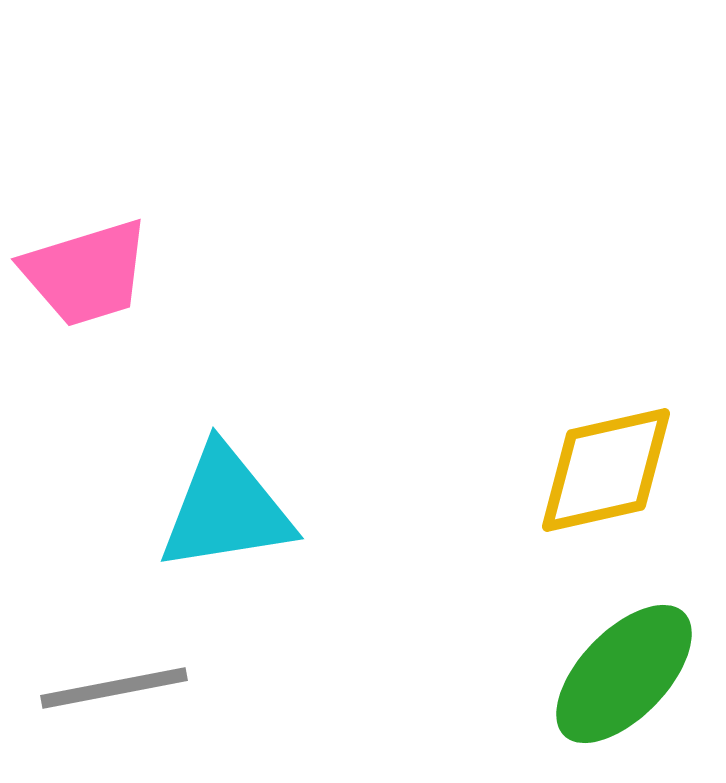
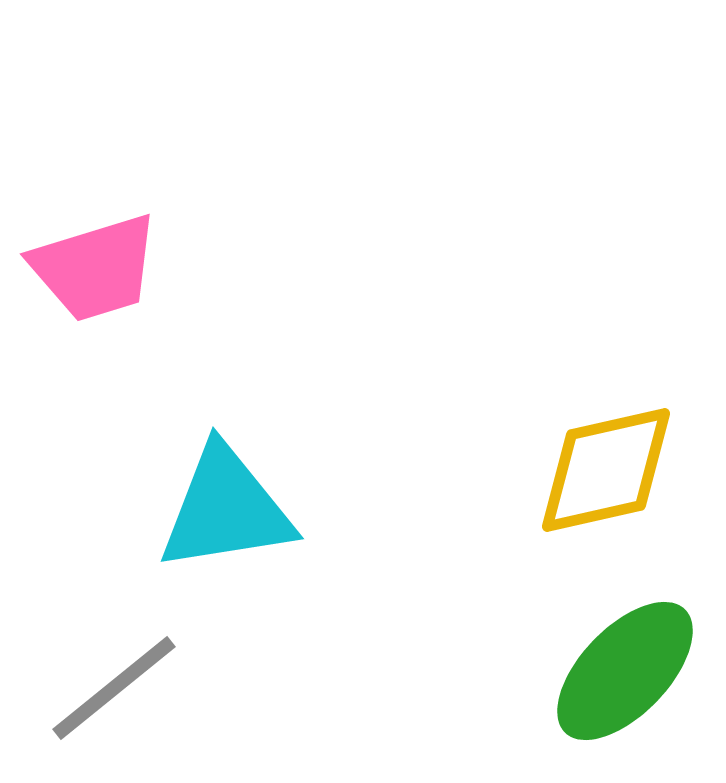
pink trapezoid: moved 9 px right, 5 px up
green ellipse: moved 1 px right, 3 px up
gray line: rotated 28 degrees counterclockwise
